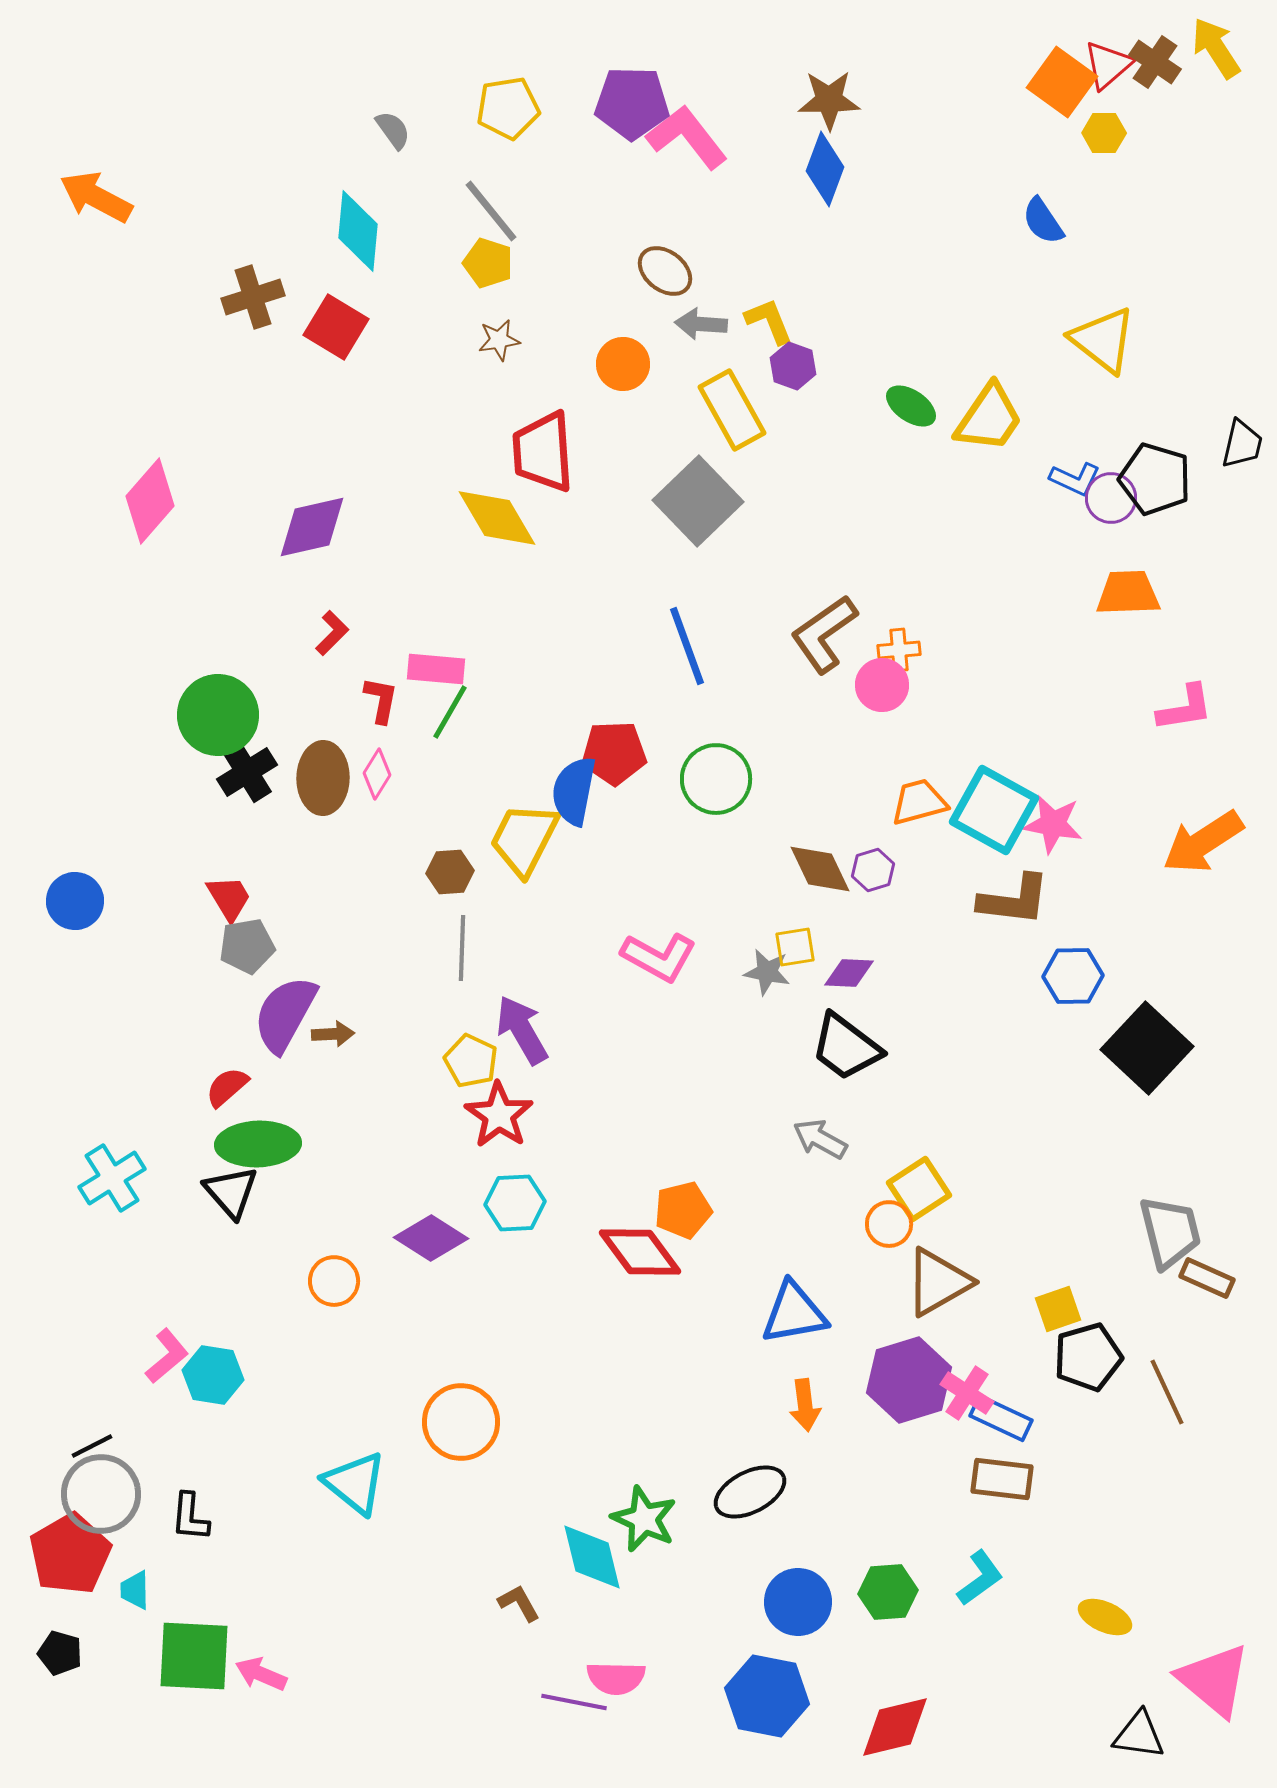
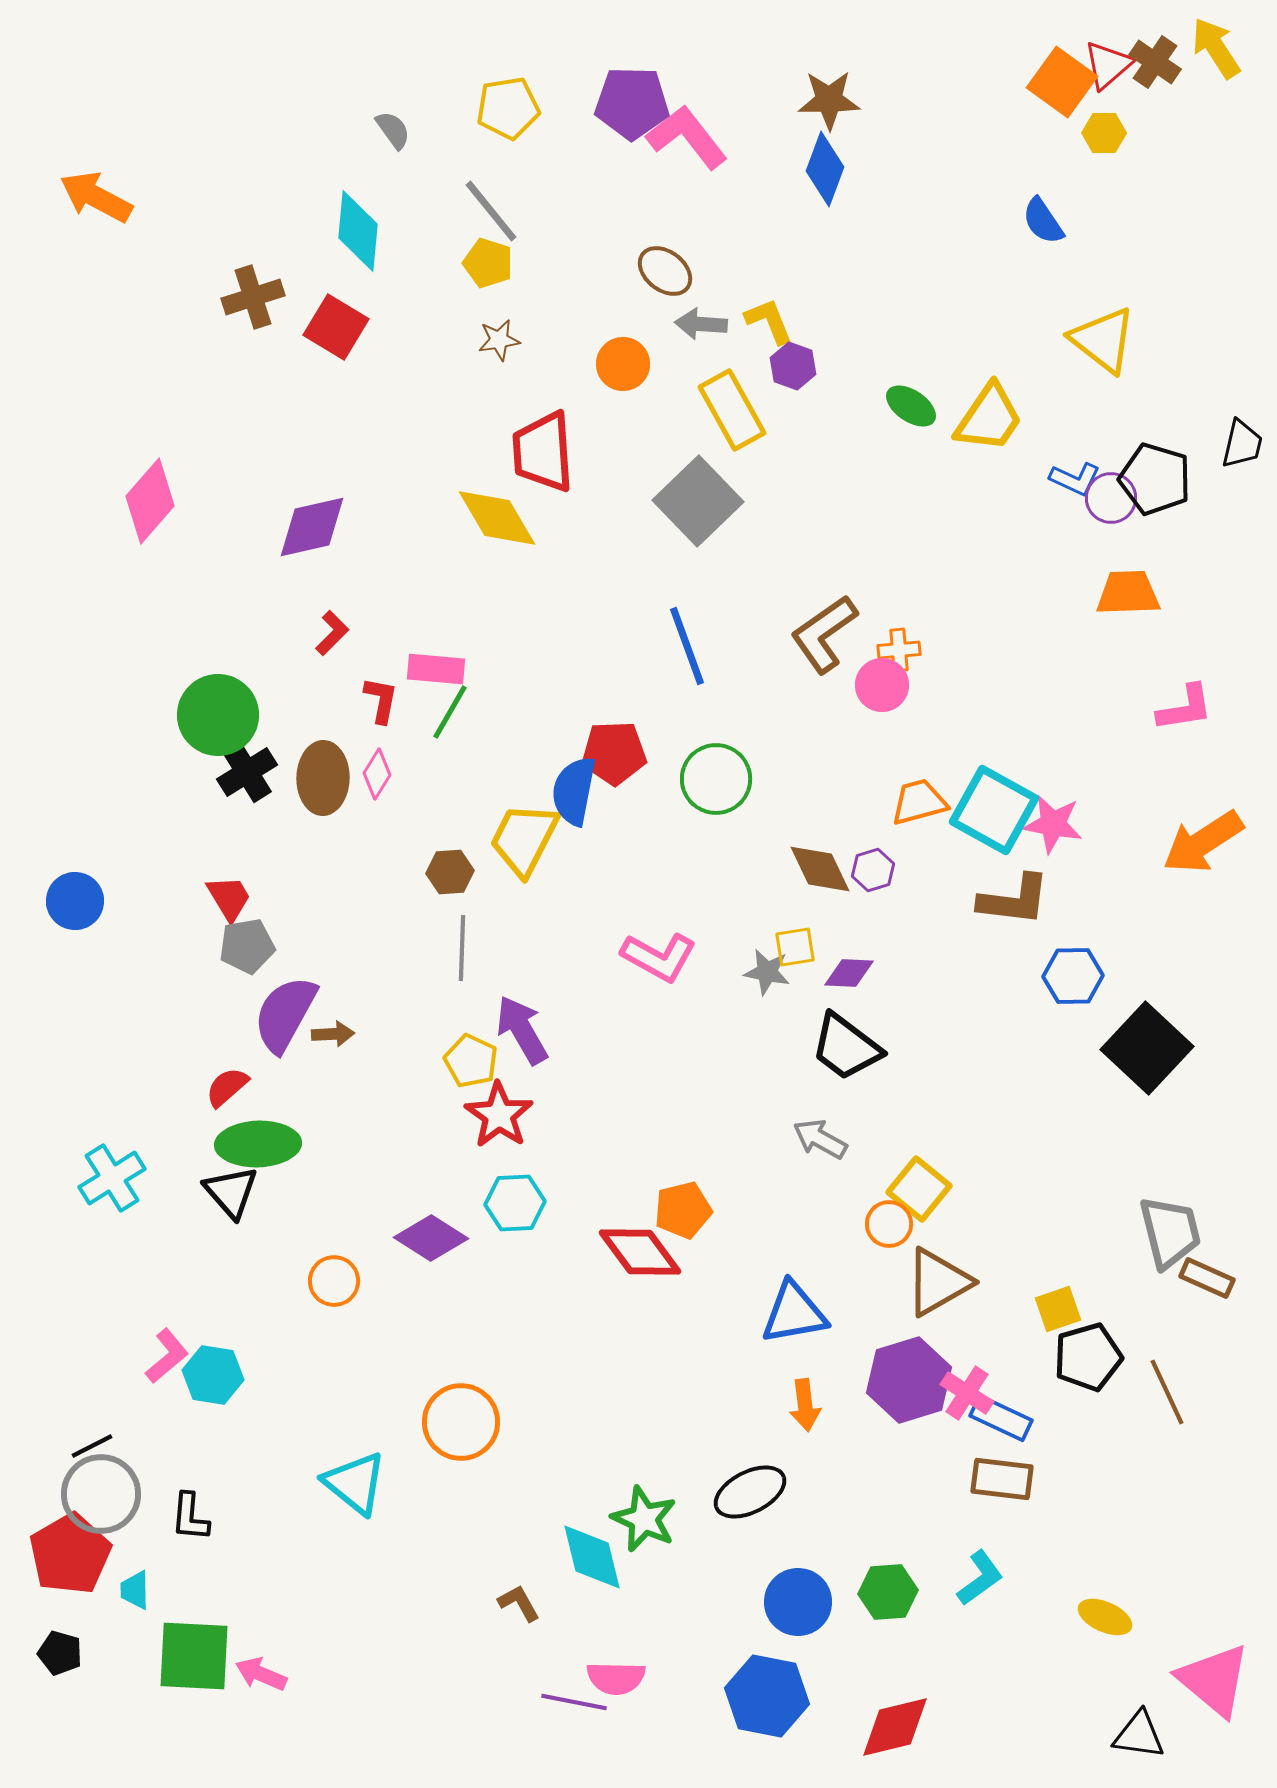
yellow square at (919, 1189): rotated 18 degrees counterclockwise
